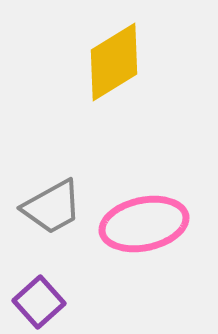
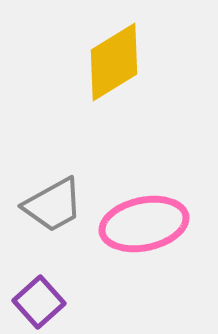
gray trapezoid: moved 1 px right, 2 px up
